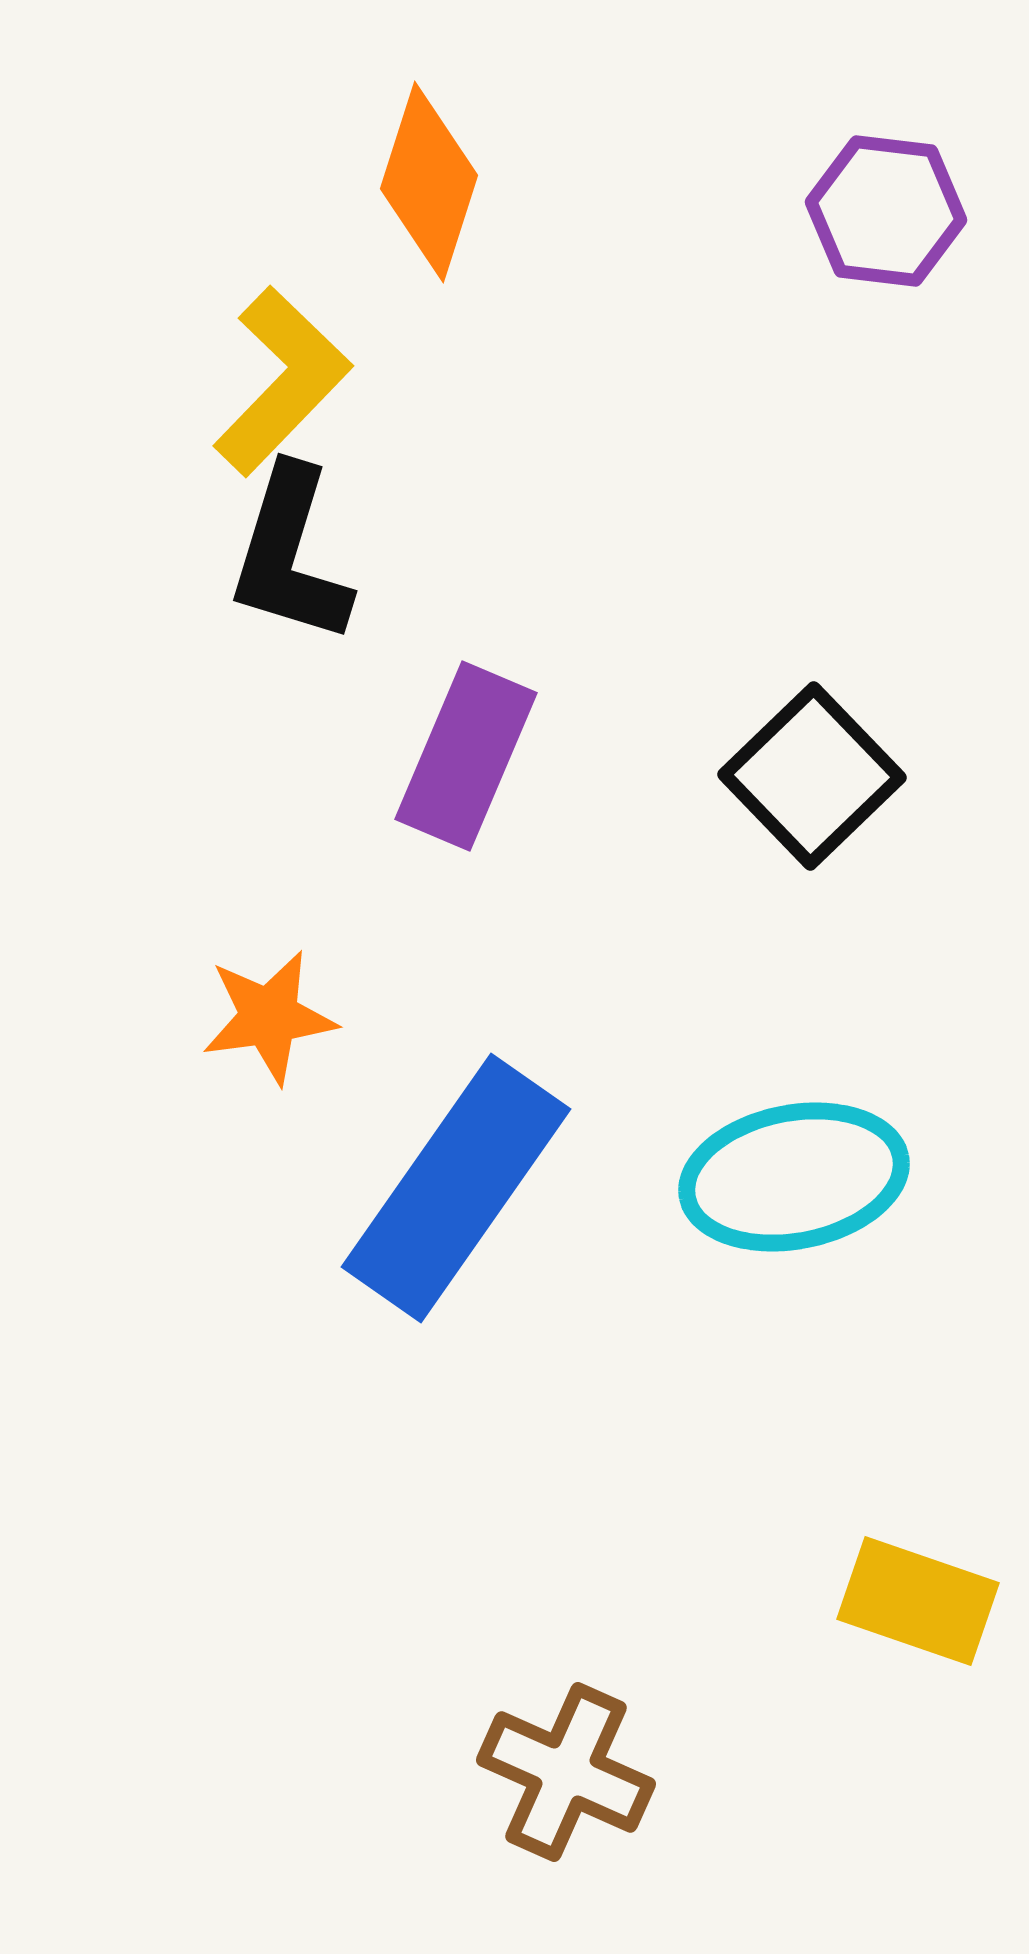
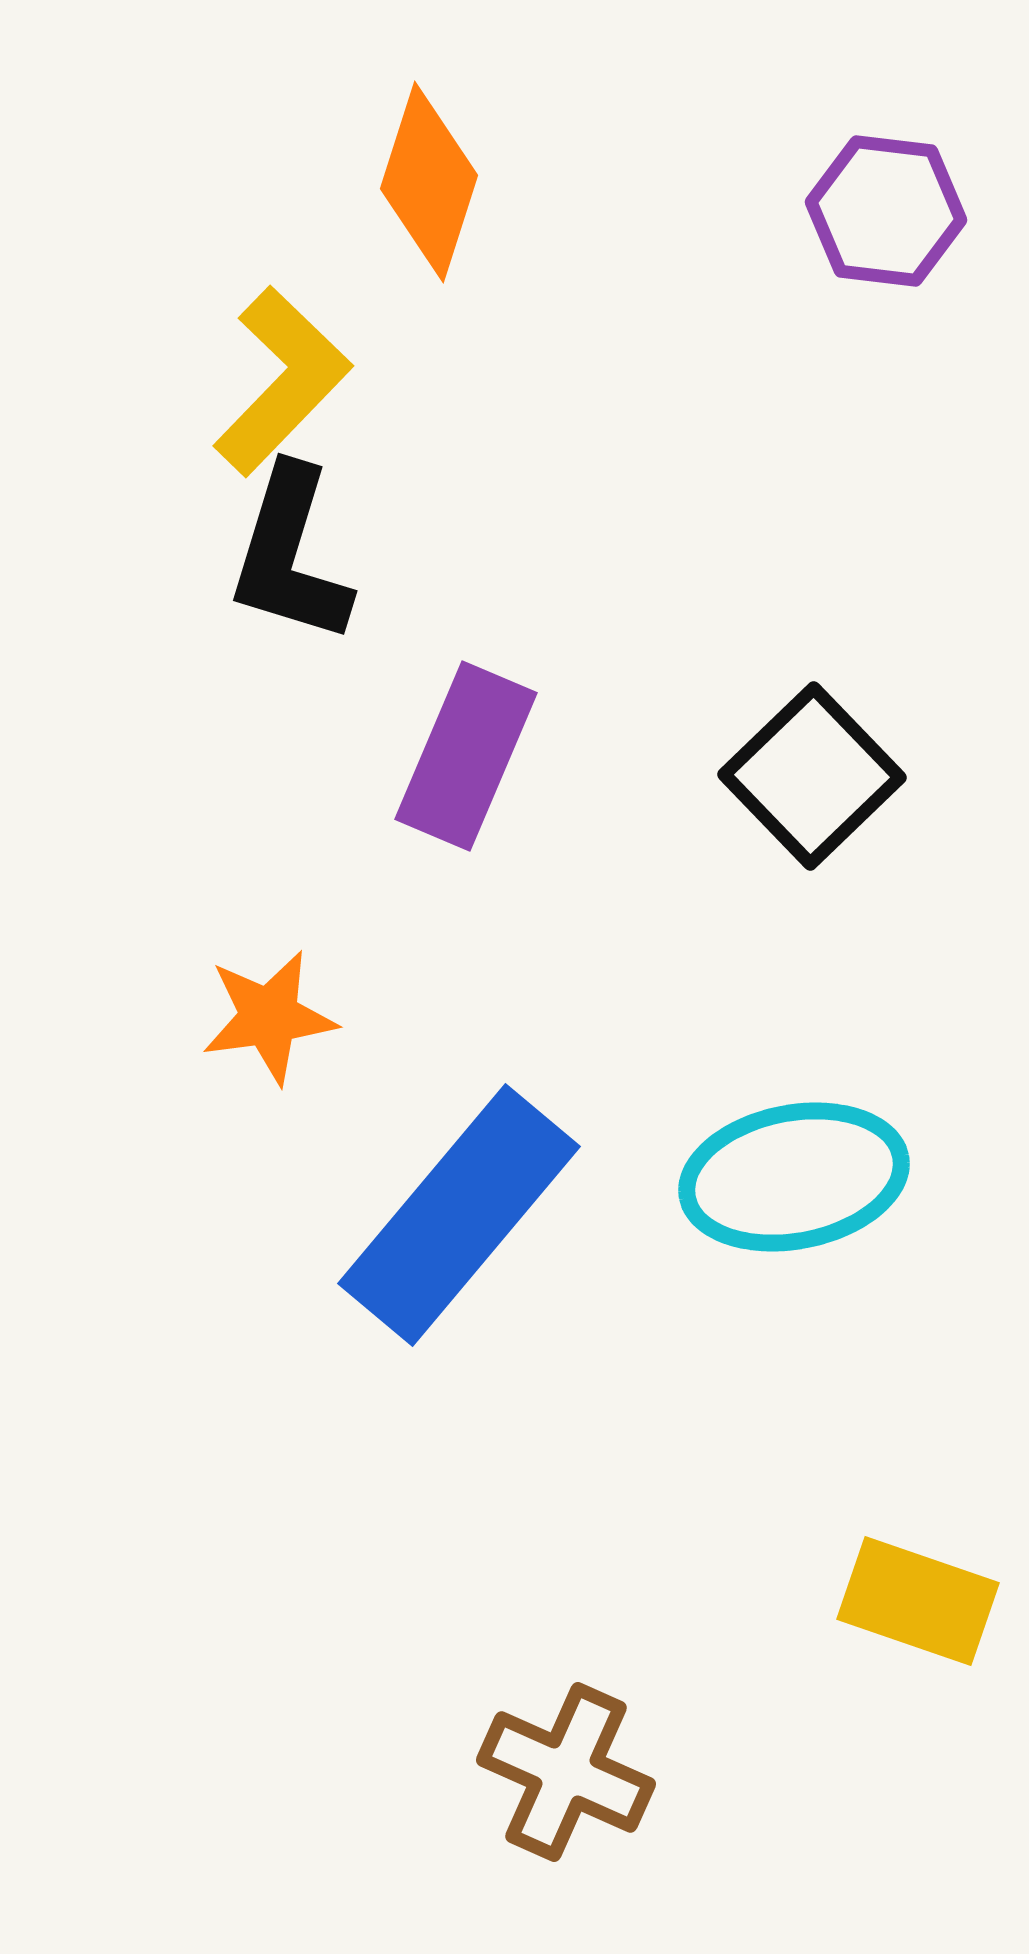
blue rectangle: moved 3 px right, 27 px down; rotated 5 degrees clockwise
